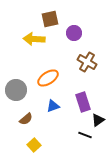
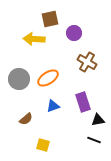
gray circle: moved 3 px right, 11 px up
black triangle: rotated 24 degrees clockwise
black line: moved 9 px right, 5 px down
yellow square: moved 9 px right; rotated 32 degrees counterclockwise
